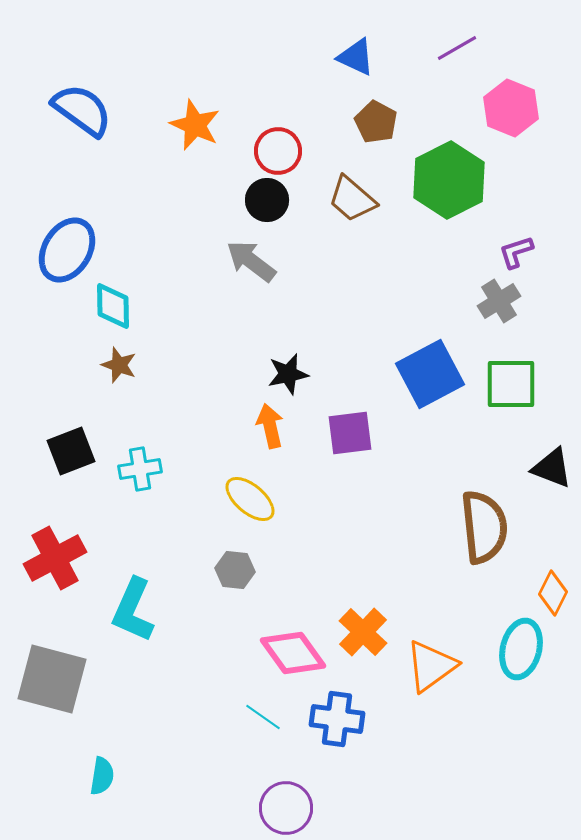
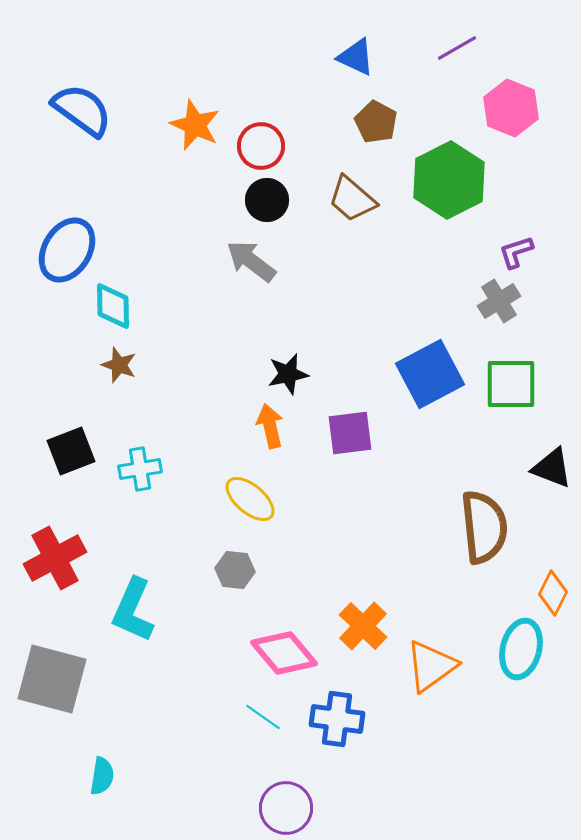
red circle: moved 17 px left, 5 px up
orange cross: moved 6 px up
pink diamond: moved 9 px left; rotated 4 degrees counterclockwise
